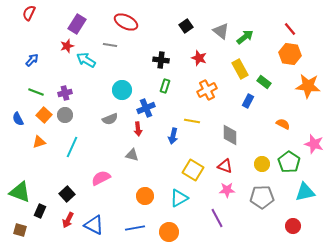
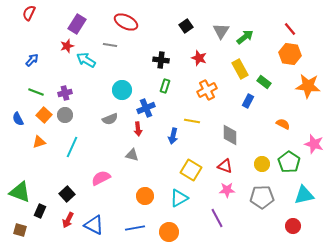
gray triangle at (221, 31): rotated 24 degrees clockwise
yellow square at (193, 170): moved 2 px left
cyan triangle at (305, 192): moved 1 px left, 3 px down
